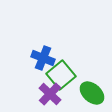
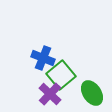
green ellipse: rotated 15 degrees clockwise
